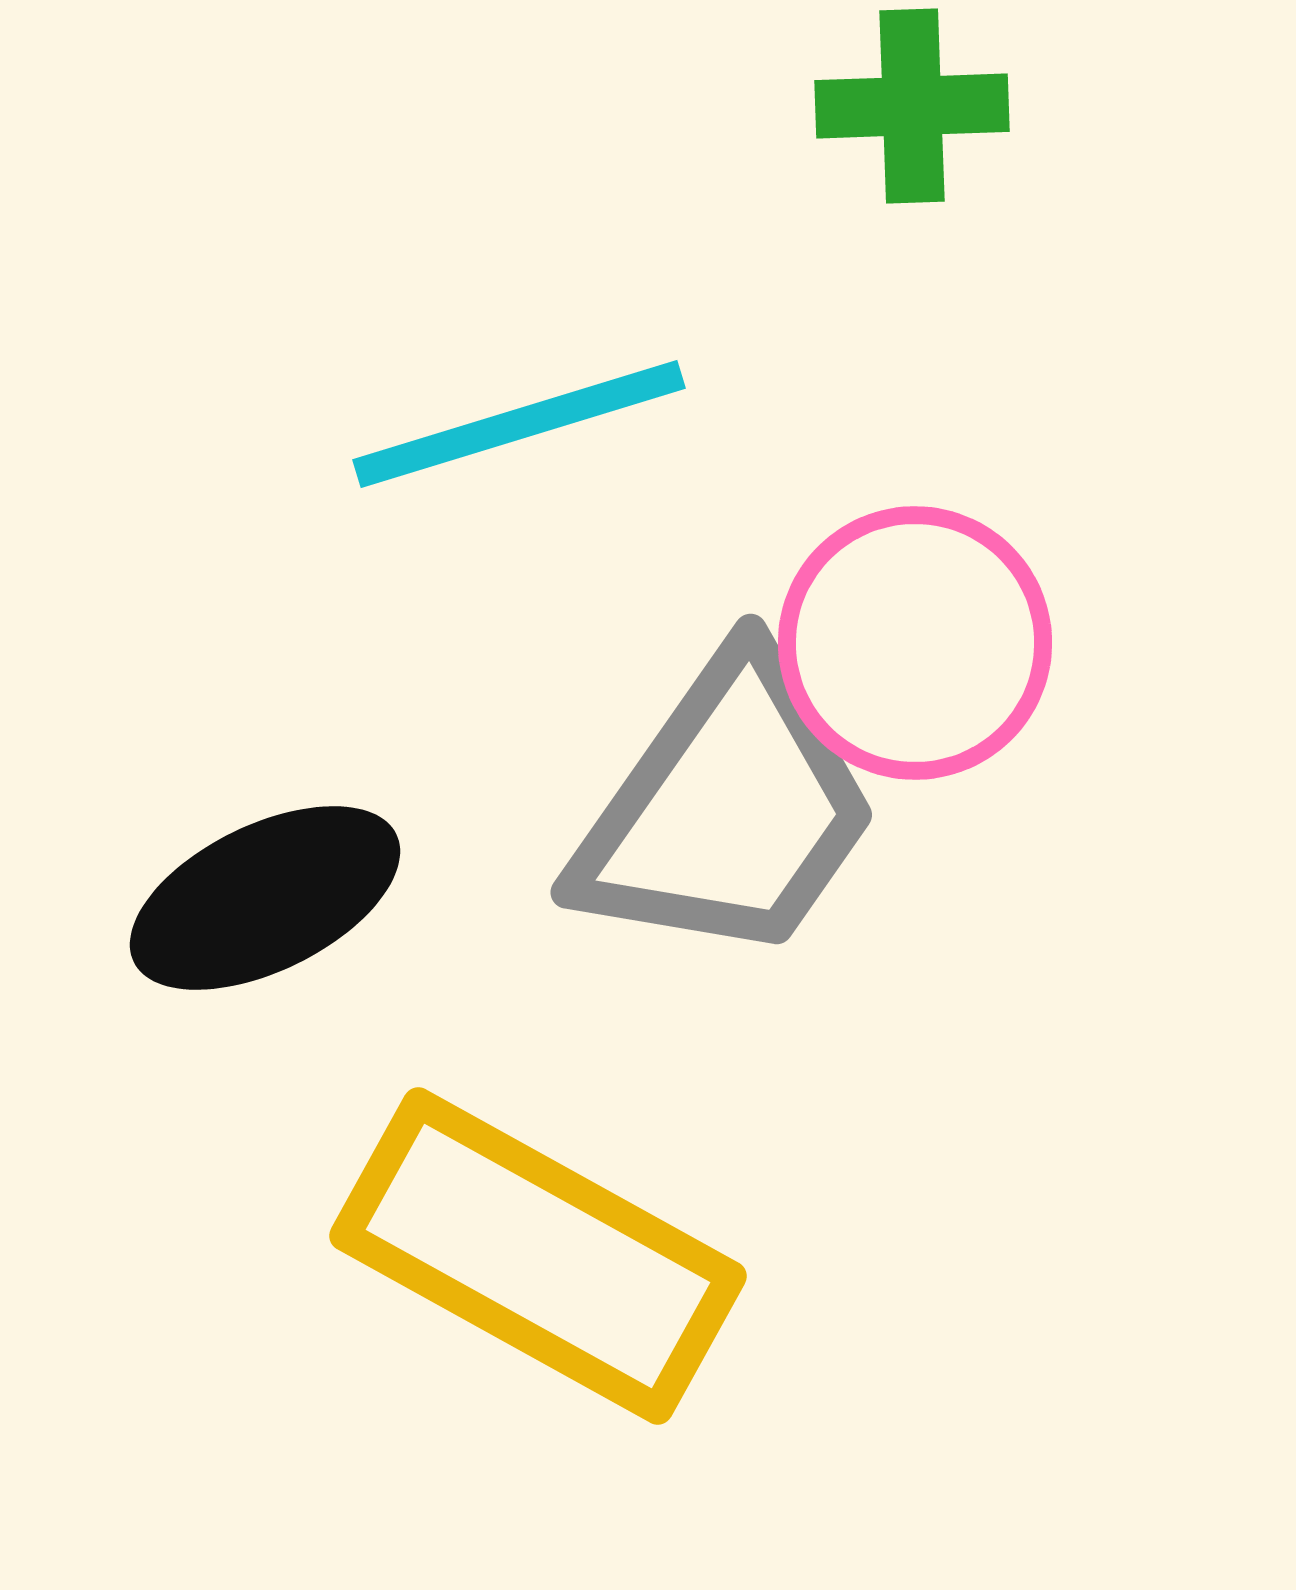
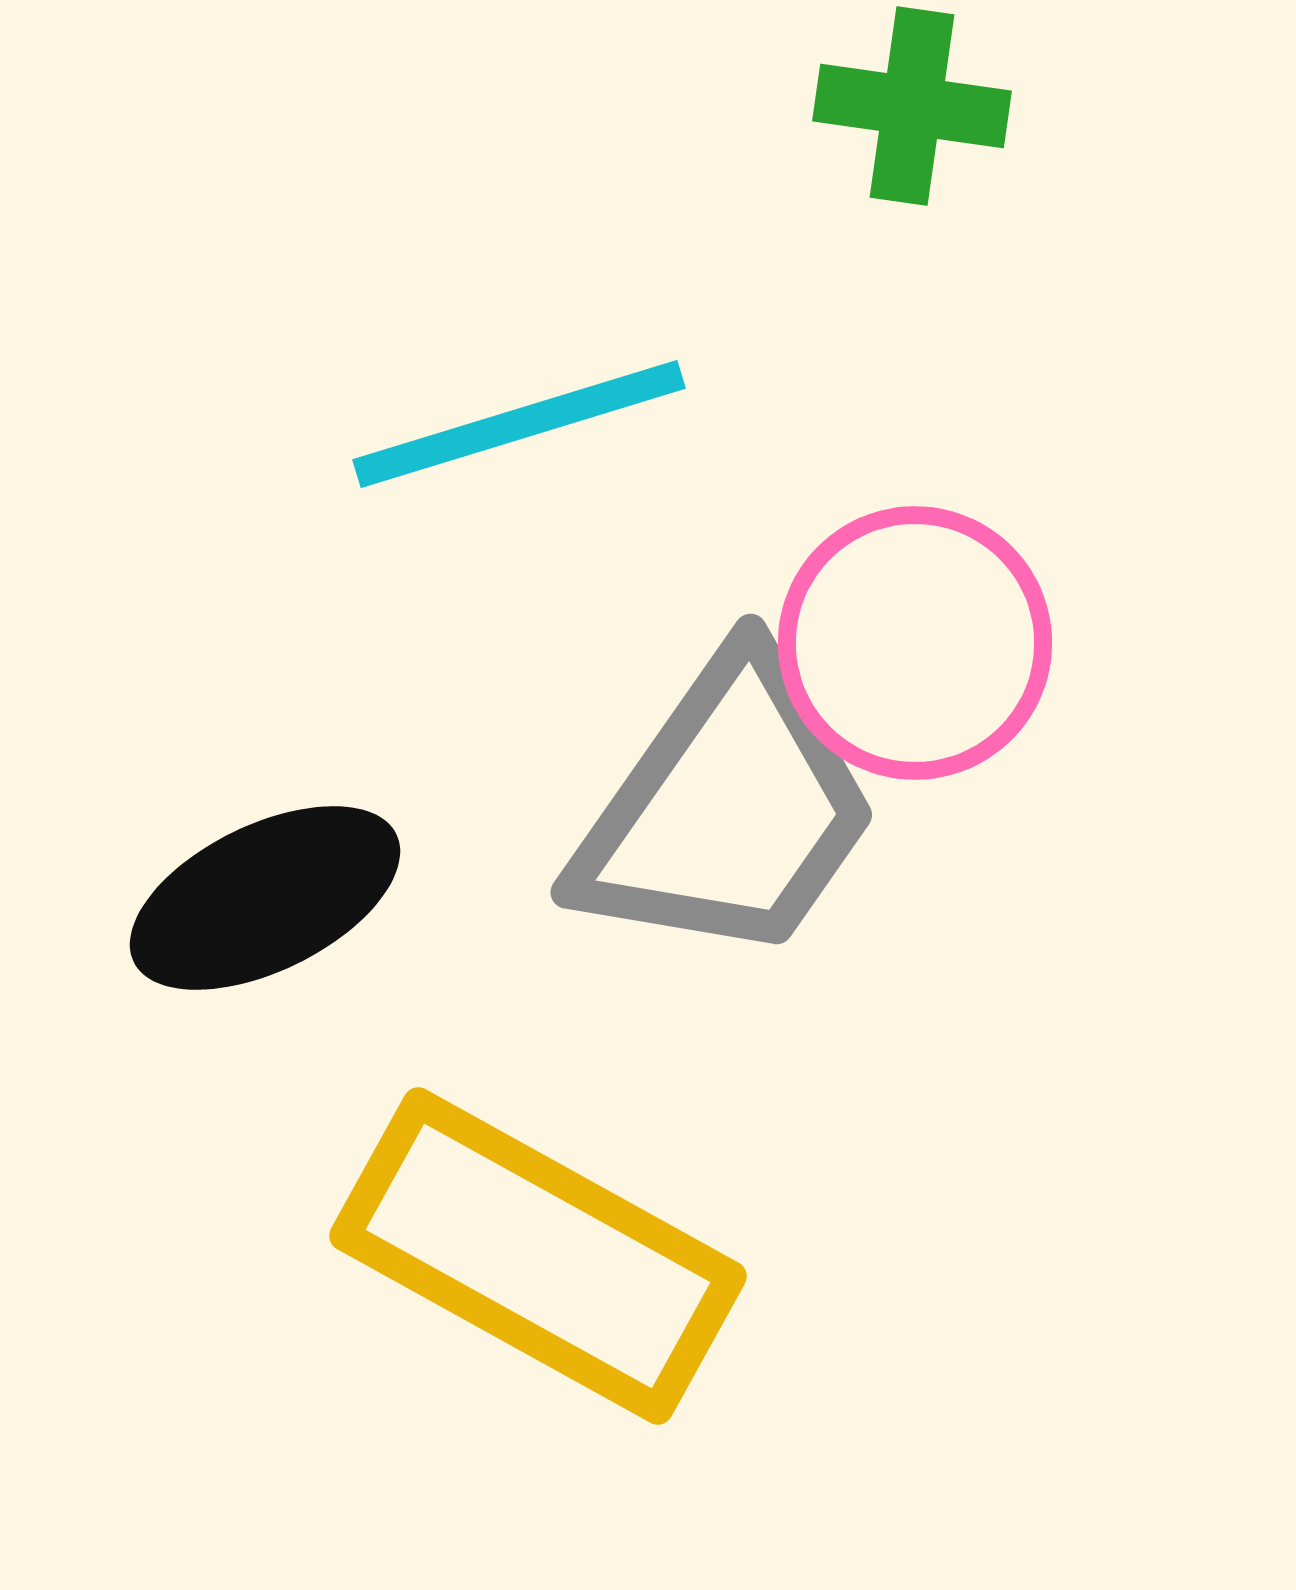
green cross: rotated 10 degrees clockwise
